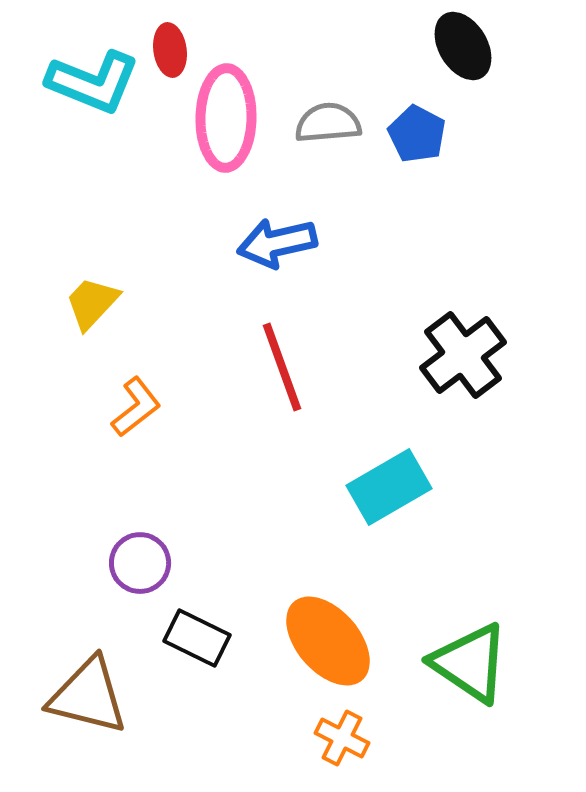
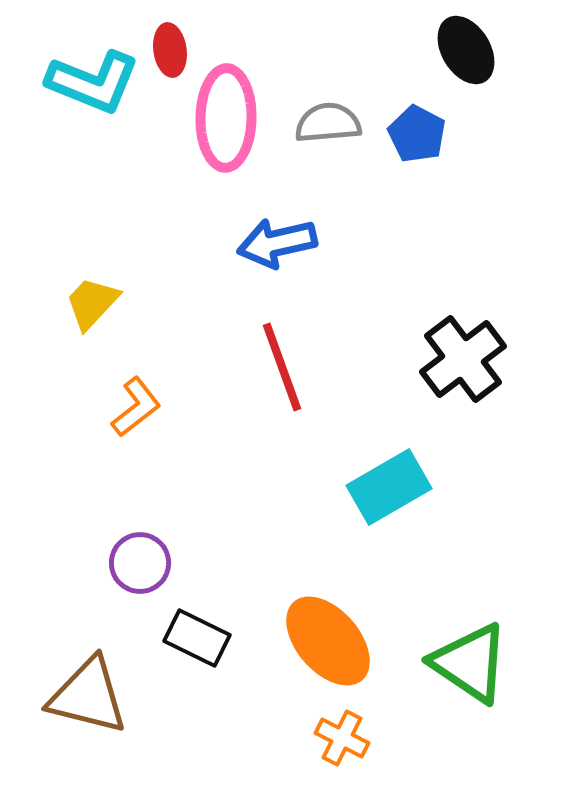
black ellipse: moved 3 px right, 4 px down
black cross: moved 4 px down
